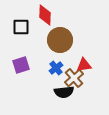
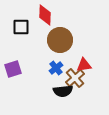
purple square: moved 8 px left, 4 px down
brown cross: moved 1 px right
black semicircle: moved 1 px left, 1 px up
